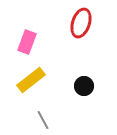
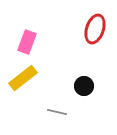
red ellipse: moved 14 px right, 6 px down
yellow rectangle: moved 8 px left, 2 px up
gray line: moved 14 px right, 8 px up; rotated 48 degrees counterclockwise
